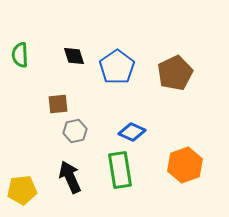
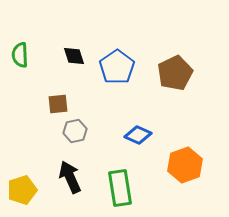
blue diamond: moved 6 px right, 3 px down
green rectangle: moved 18 px down
yellow pentagon: rotated 12 degrees counterclockwise
